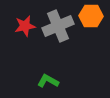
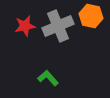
orange hexagon: rotated 10 degrees clockwise
green L-shape: moved 3 px up; rotated 20 degrees clockwise
